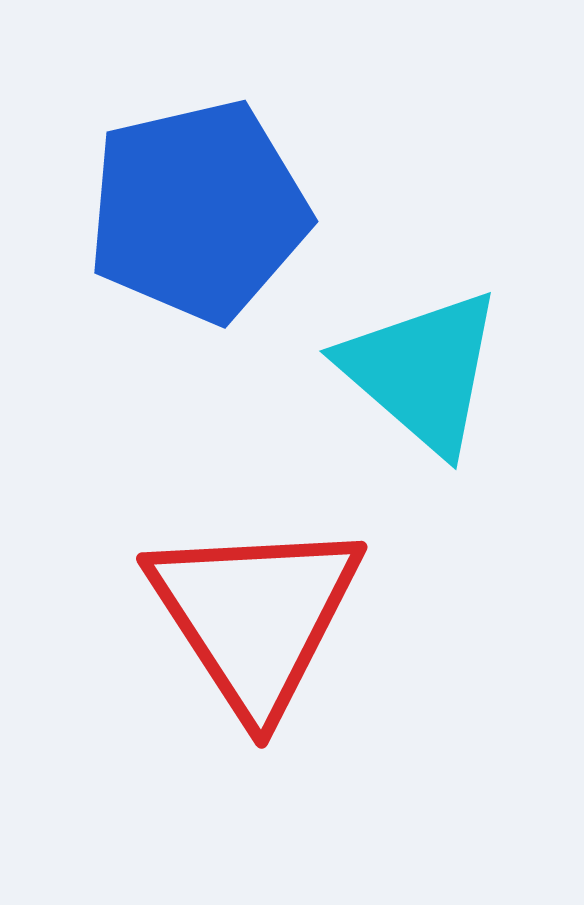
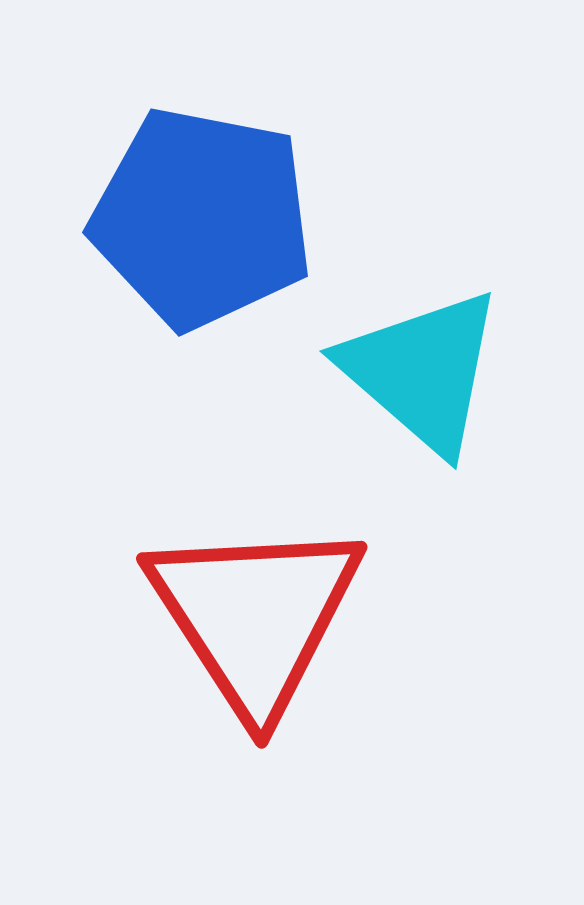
blue pentagon: moved 4 px right, 7 px down; rotated 24 degrees clockwise
